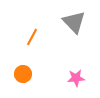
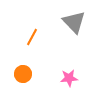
pink star: moved 7 px left
